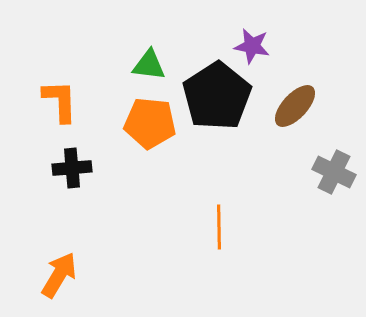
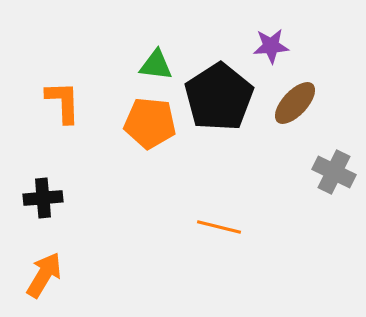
purple star: moved 19 px right; rotated 15 degrees counterclockwise
green triangle: moved 7 px right
black pentagon: moved 2 px right, 1 px down
orange L-shape: moved 3 px right, 1 px down
brown ellipse: moved 3 px up
black cross: moved 29 px left, 30 px down
orange line: rotated 75 degrees counterclockwise
orange arrow: moved 15 px left
